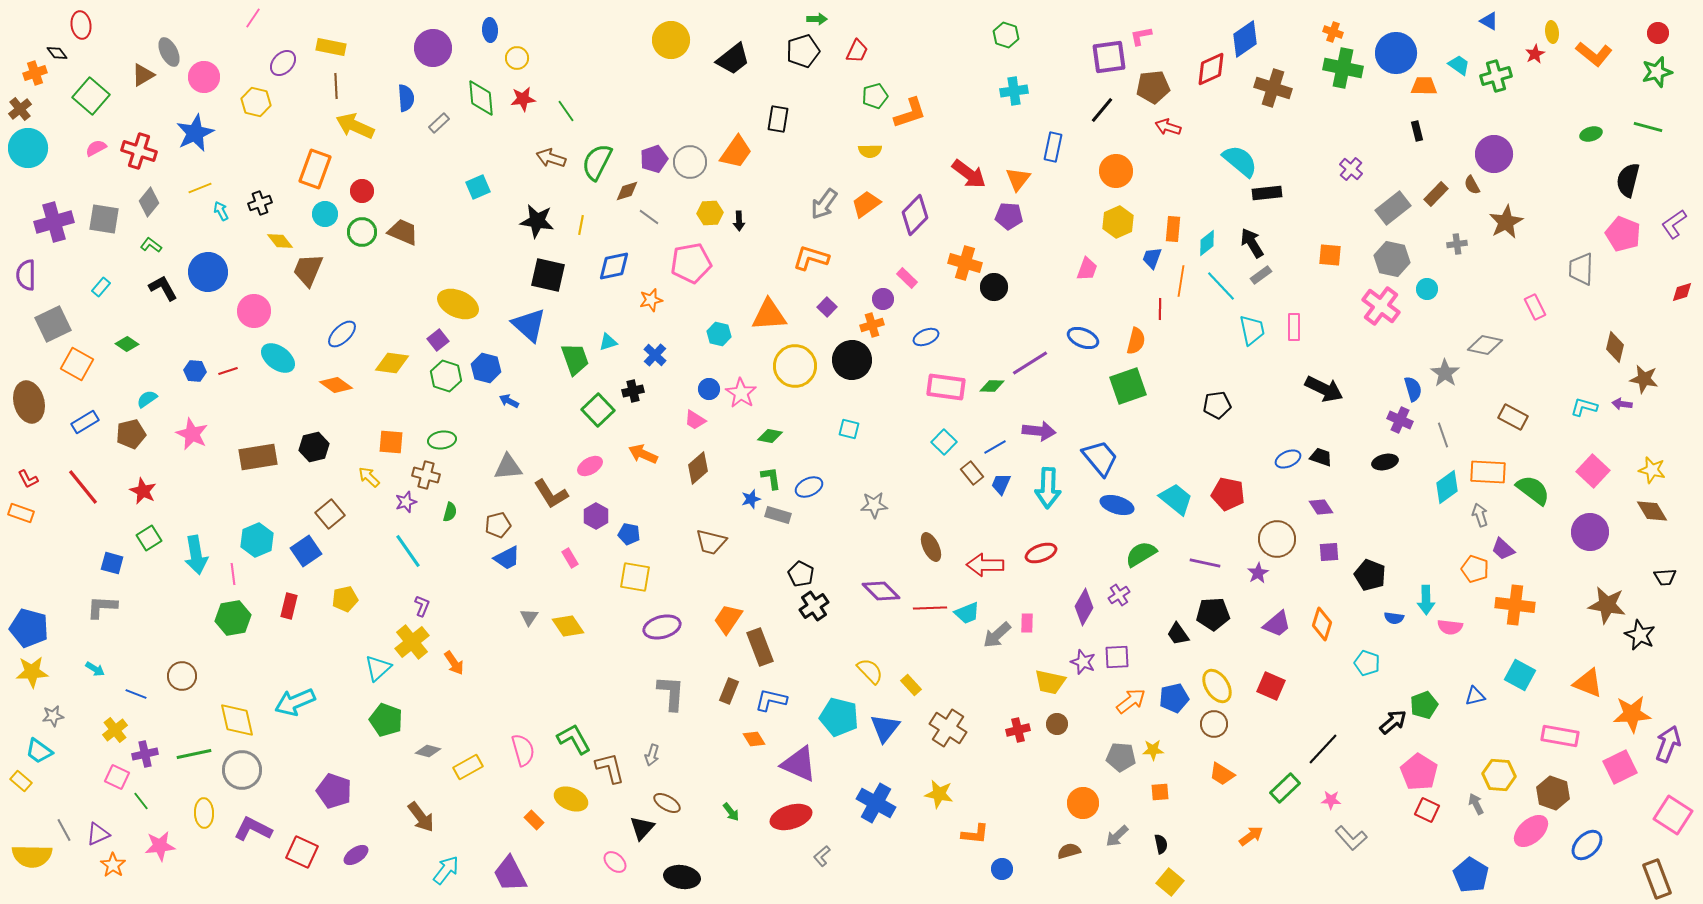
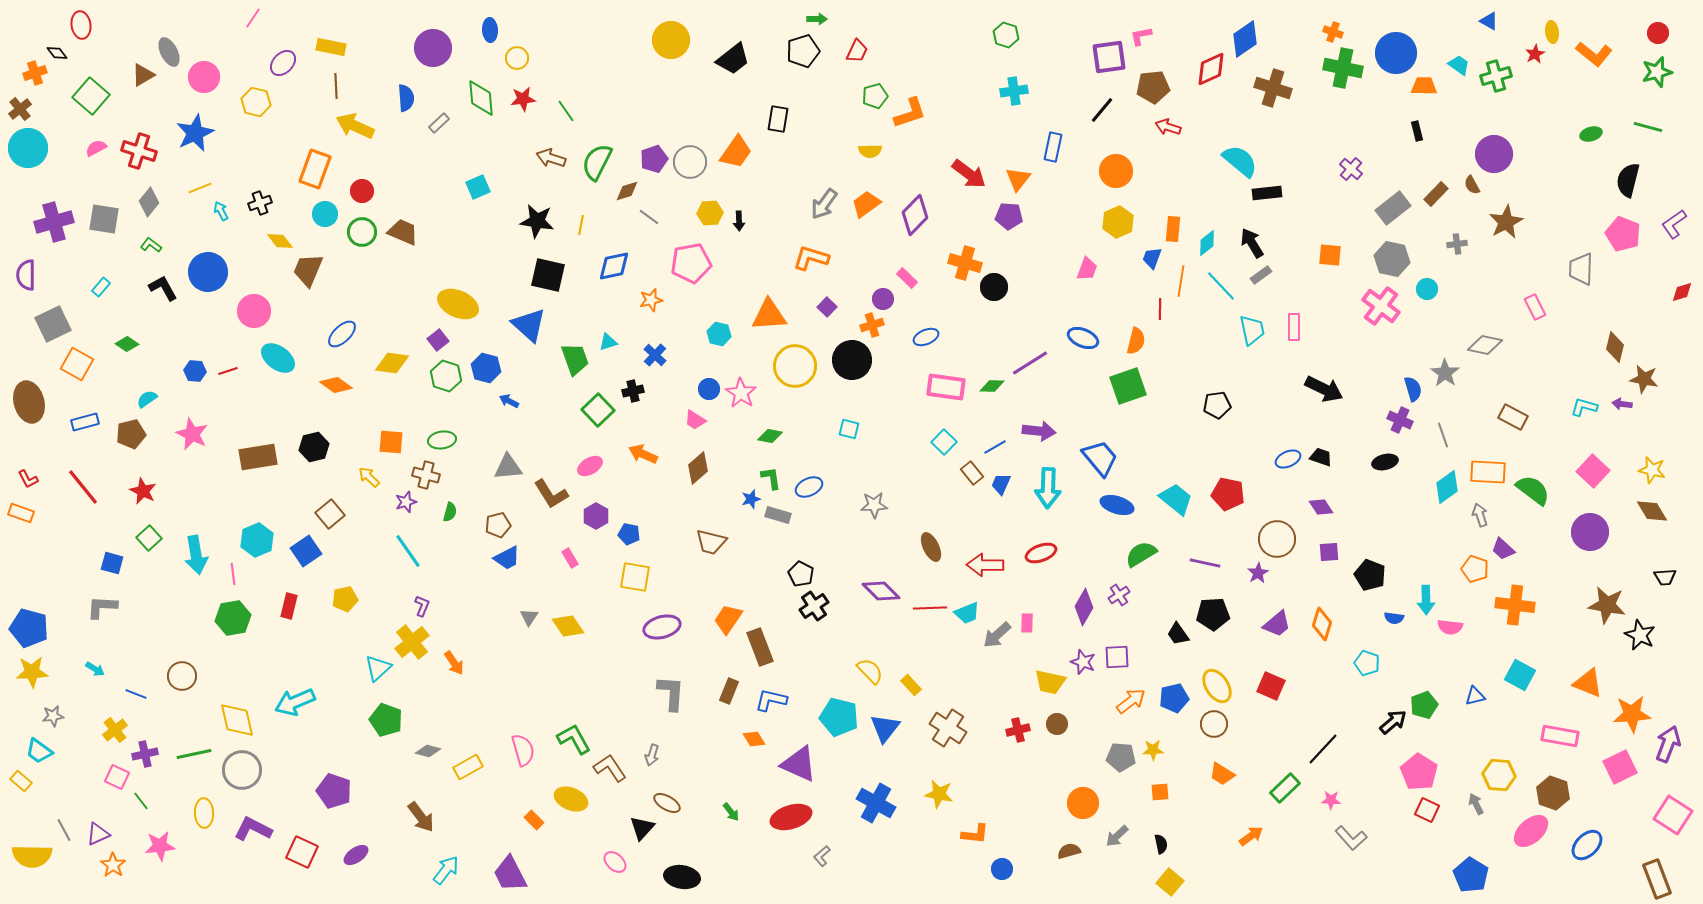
blue rectangle at (85, 422): rotated 16 degrees clockwise
green square at (149, 538): rotated 10 degrees counterclockwise
brown L-shape at (610, 768): rotated 20 degrees counterclockwise
